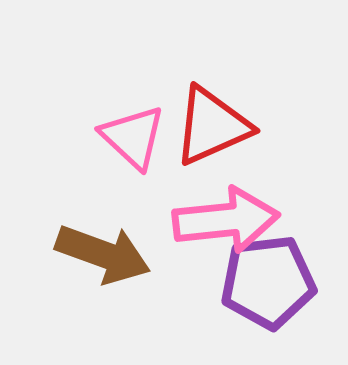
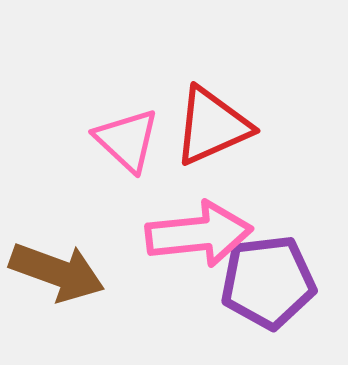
pink triangle: moved 6 px left, 3 px down
pink arrow: moved 27 px left, 14 px down
brown arrow: moved 46 px left, 18 px down
